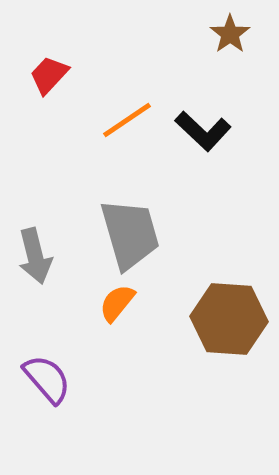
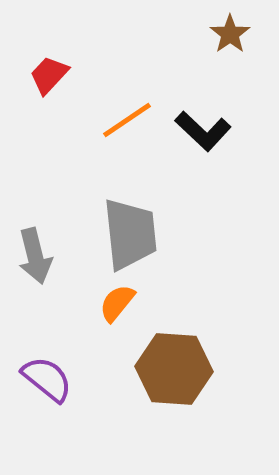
gray trapezoid: rotated 10 degrees clockwise
brown hexagon: moved 55 px left, 50 px down
purple semicircle: rotated 10 degrees counterclockwise
